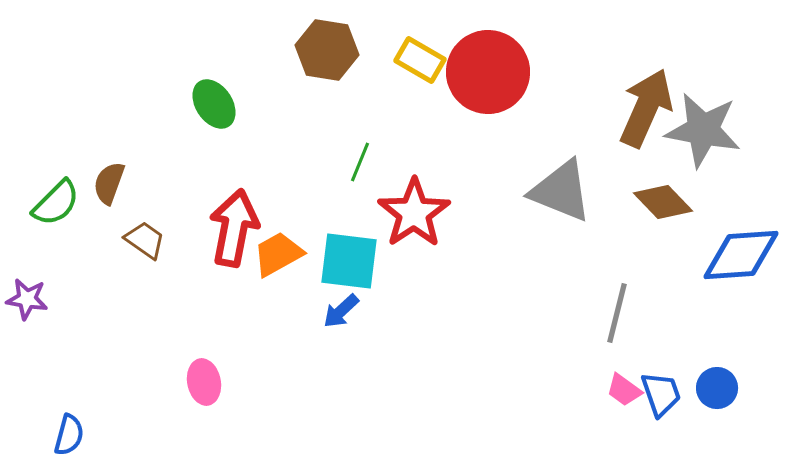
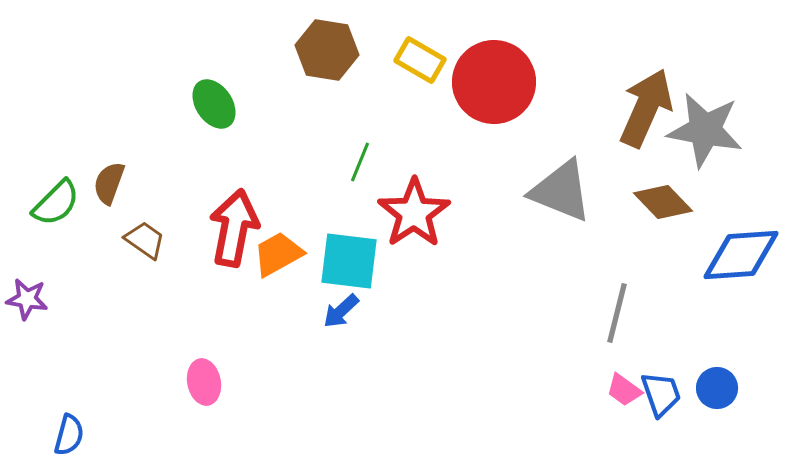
red circle: moved 6 px right, 10 px down
gray star: moved 2 px right
